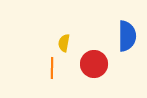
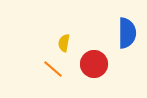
blue semicircle: moved 3 px up
orange line: moved 1 px right, 1 px down; rotated 50 degrees counterclockwise
